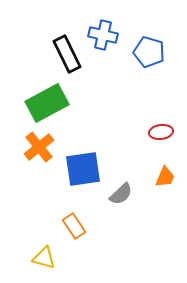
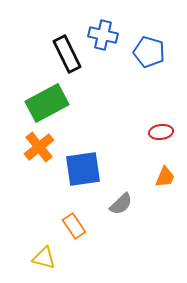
gray semicircle: moved 10 px down
